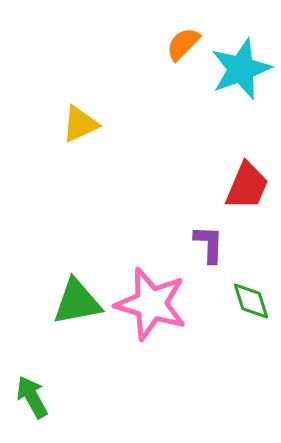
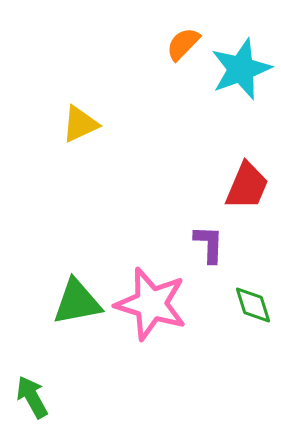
green diamond: moved 2 px right, 4 px down
